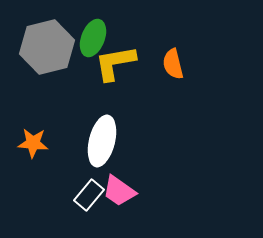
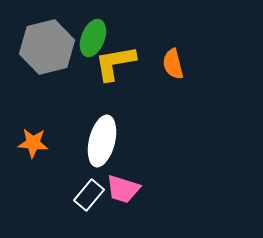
pink trapezoid: moved 4 px right, 2 px up; rotated 18 degrees counterclockwise
